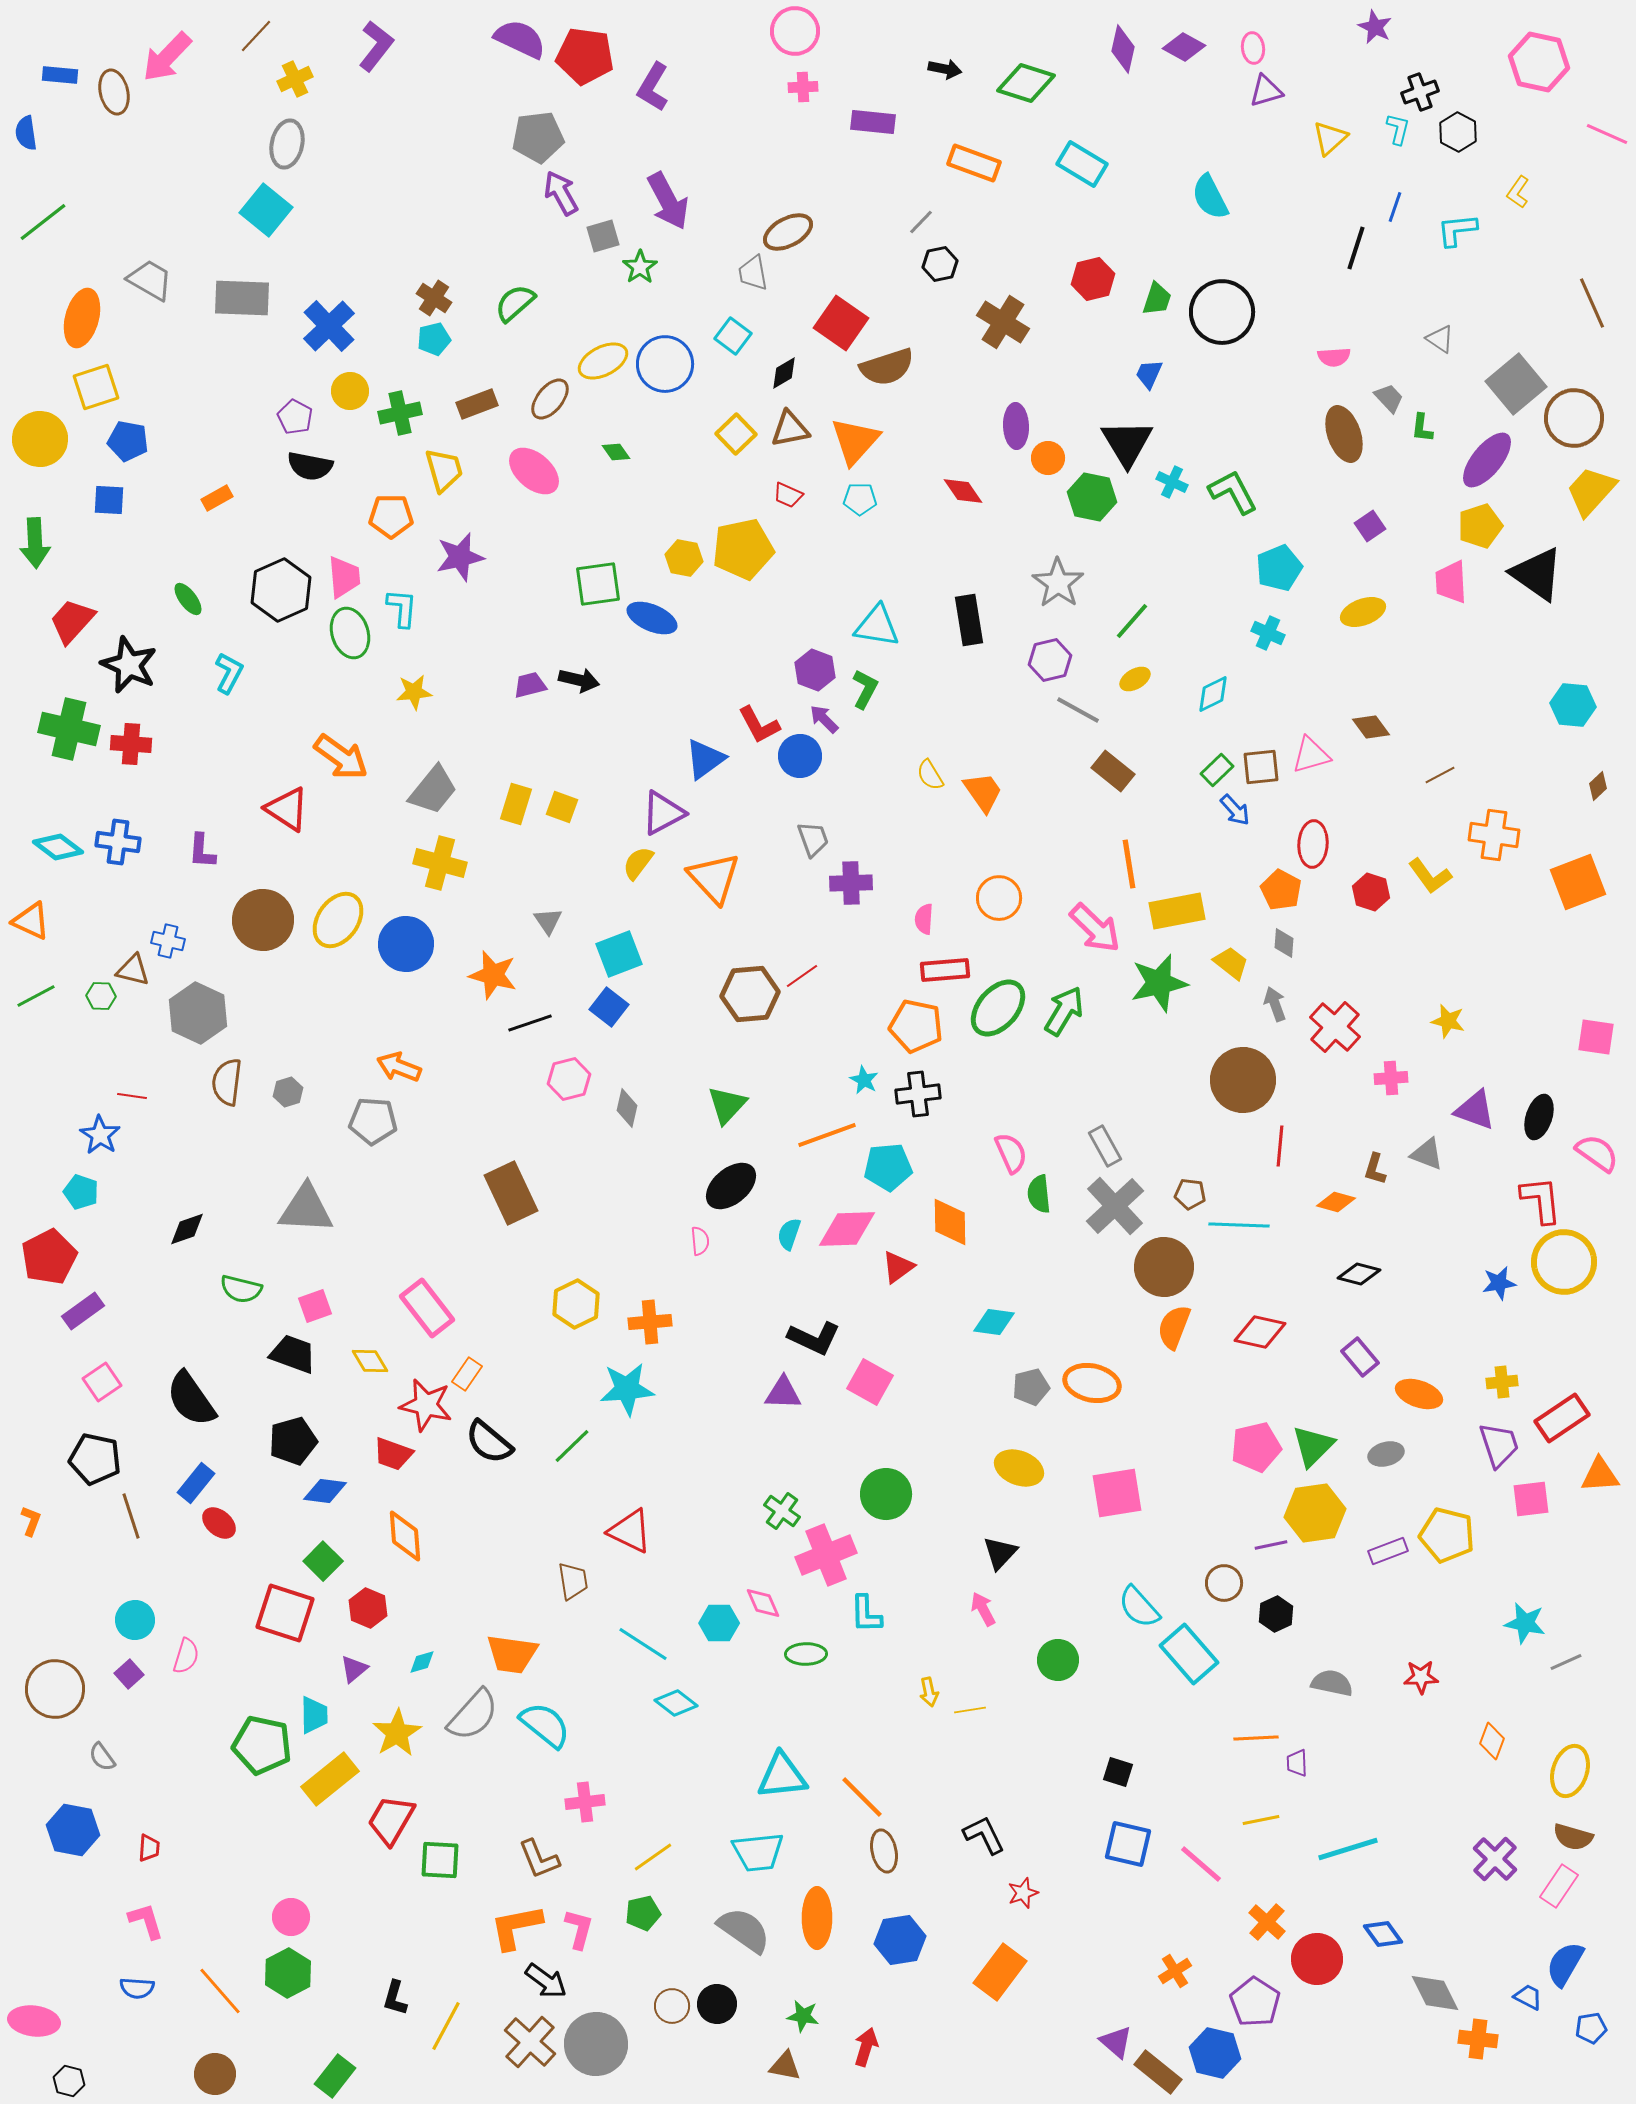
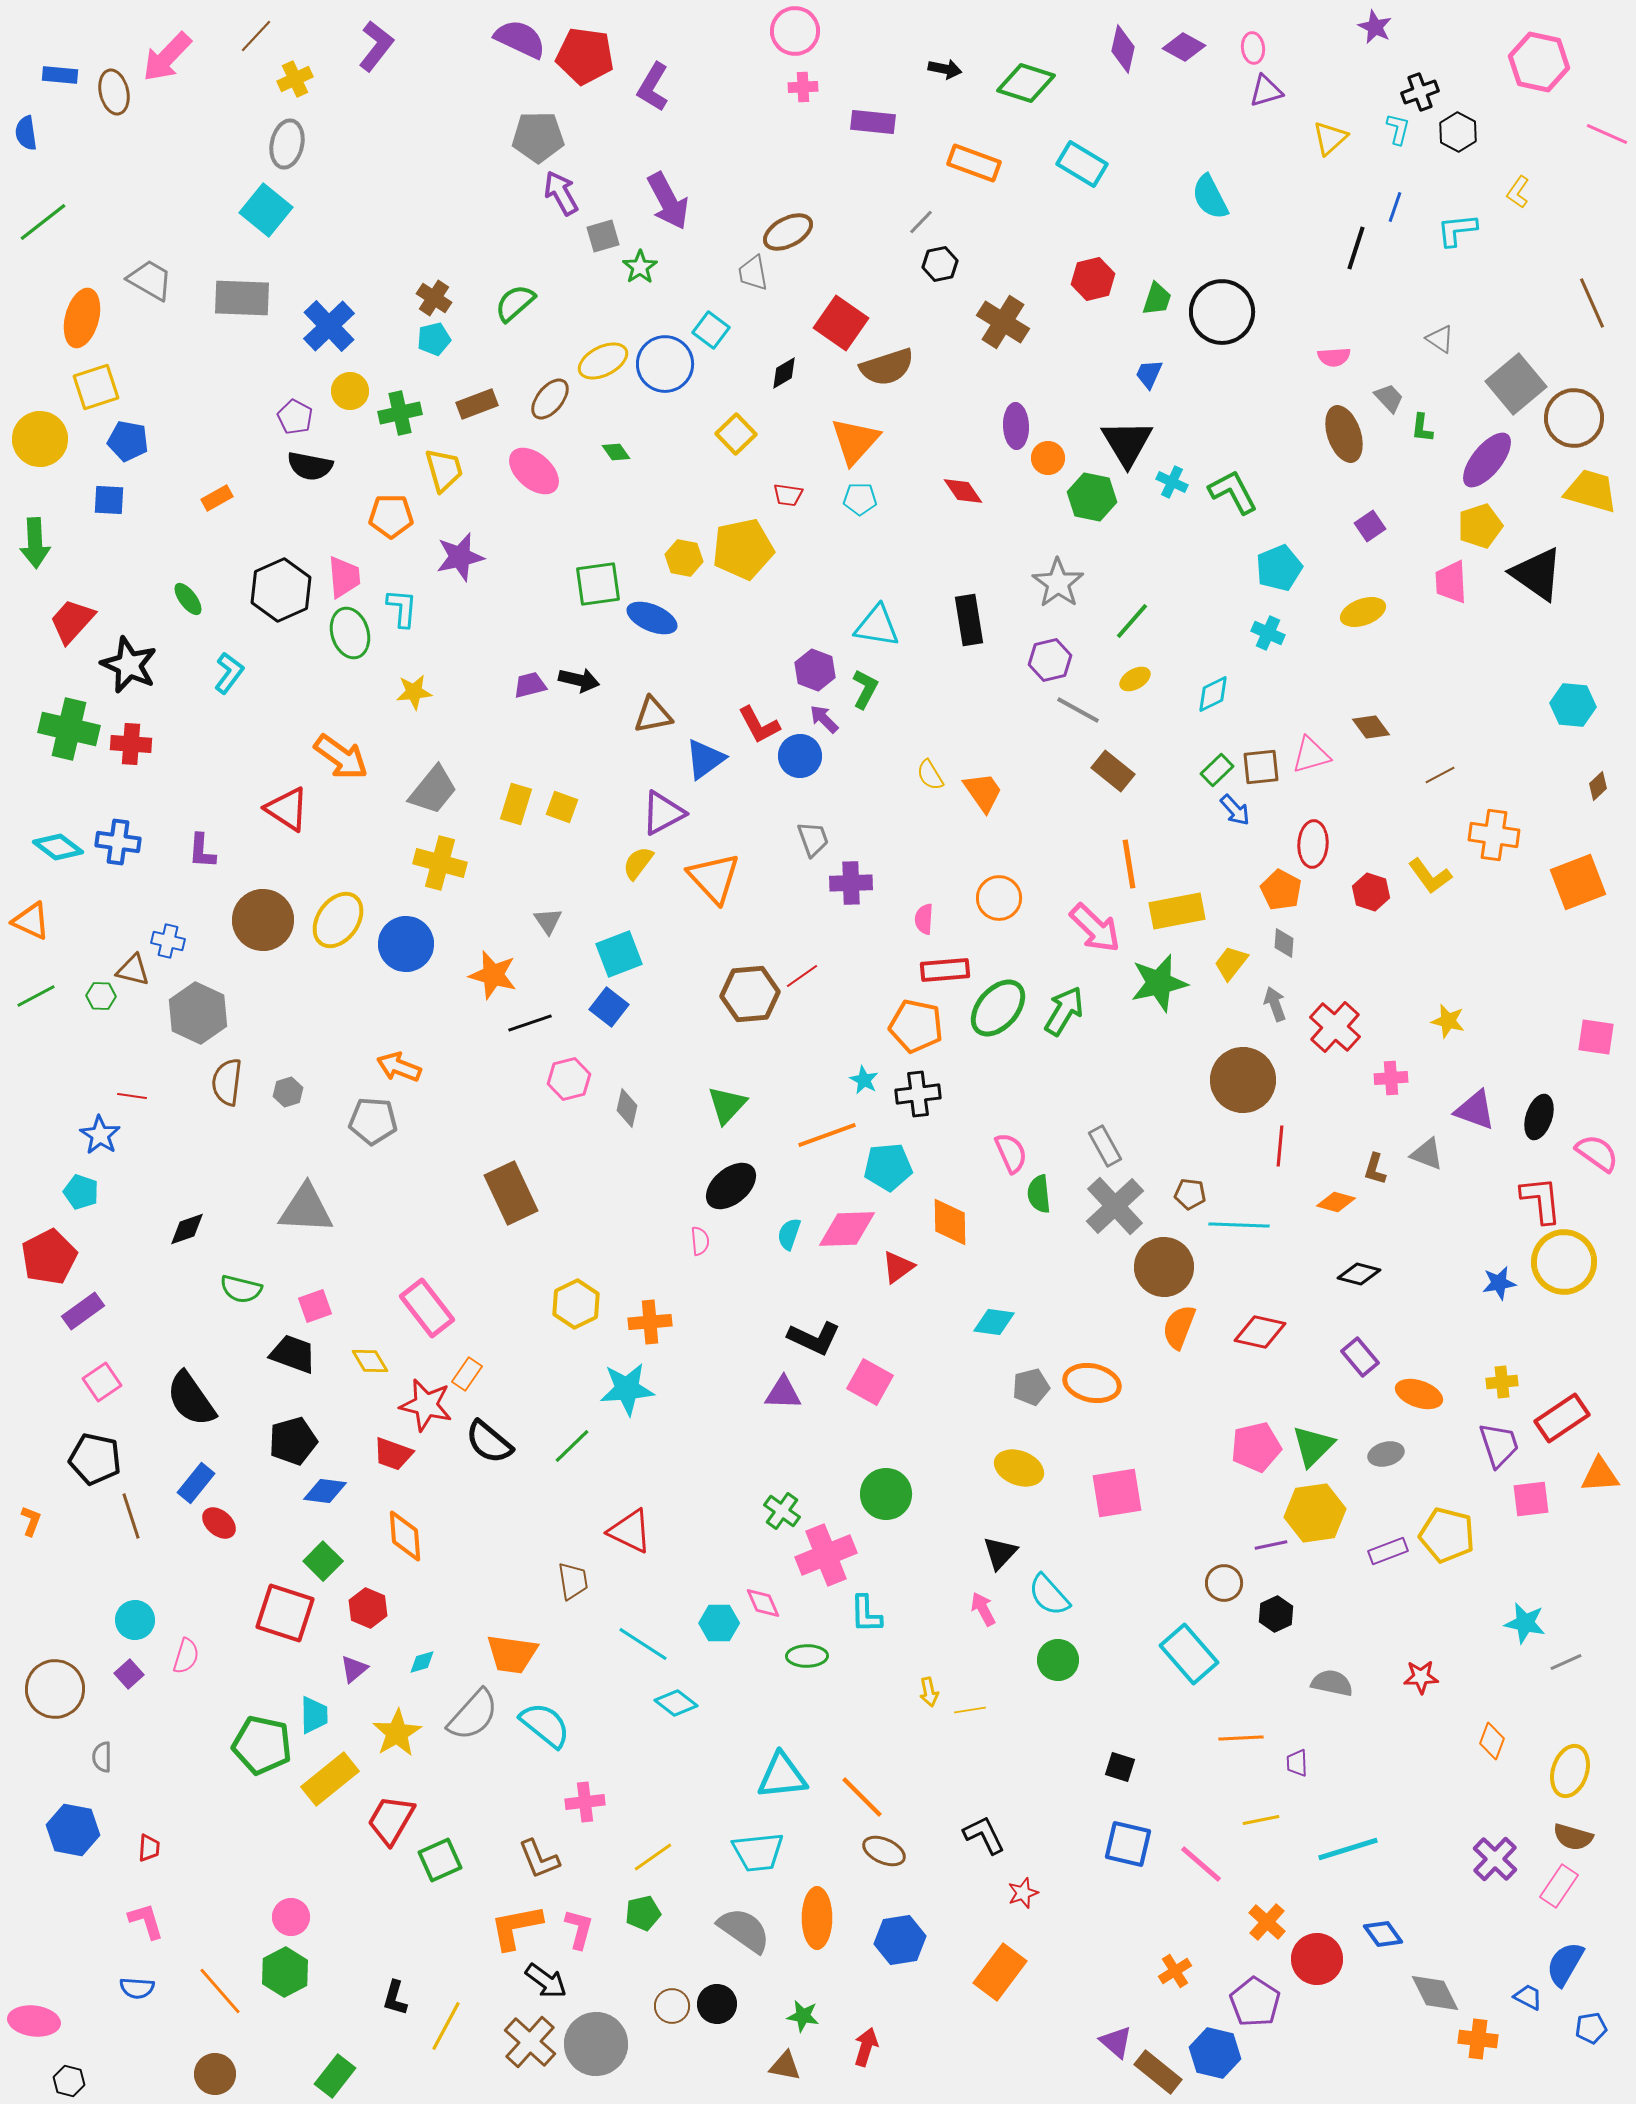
gray pentagon at (538, 137): rotated 6 degrees clockwise
cyan square at (733, 336): moved 22 px left, 6 px up
brown triangle at (790, 429): moved 137 px left, 286 px down
yellow trapezoid at (1591, 491): rotated 64 degrees clockwise
red trapezoid at (788, 495): rotated 16 degrees counterclockwise
cyan L-shape at (229, 673): rotated 9 degrees clockwise
yellow trapezoid at (1231, 963): rotated 90 degrees counterclockwise
orange semicircle at (1174, 1327): moved 5 px right
cyan semicircle at (1139, 1607): moved 90 px left, 12 px up
green ellipse at (806, 1654): moved 1 px right, 2 px down
orange line at (1256, 1738): moved 15 px left
gray semicircle at (102, 1757): rotated 36 degrees clockwise
black square at (1118, 1772): moved 2 px right, 5 px up
brown ellipse at (884, 1851): rotated 54 degrees counterclockwise
green square at (440, 1860): rotated 27 degrees counterclockwise
green hexagon at (288, 1973): moved 3 px left, 1 px up
